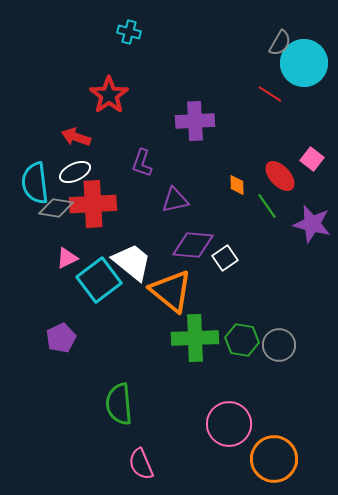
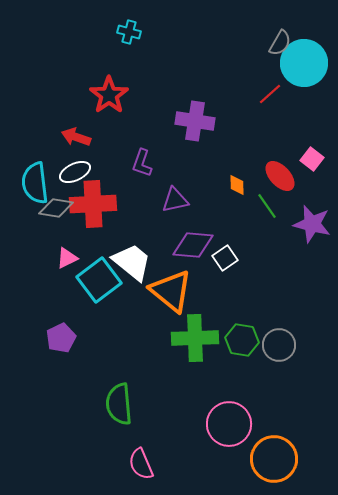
red line: rotated 75 degrees counterclockwise
purple cross: rotated 12 degrees clockwise
